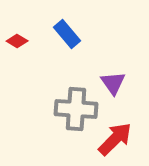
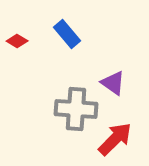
purple triangle: rotated 20 degrees counterclockwise
